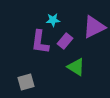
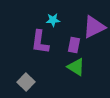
purple rectangle: moved 9 px right, 4 px down; rotated 28 degrees counterclockwise
gray square: rotated 30 degrees counterclockwise
